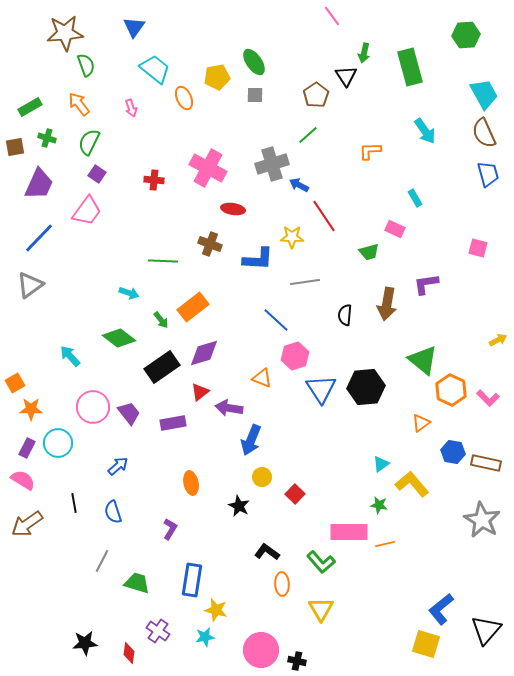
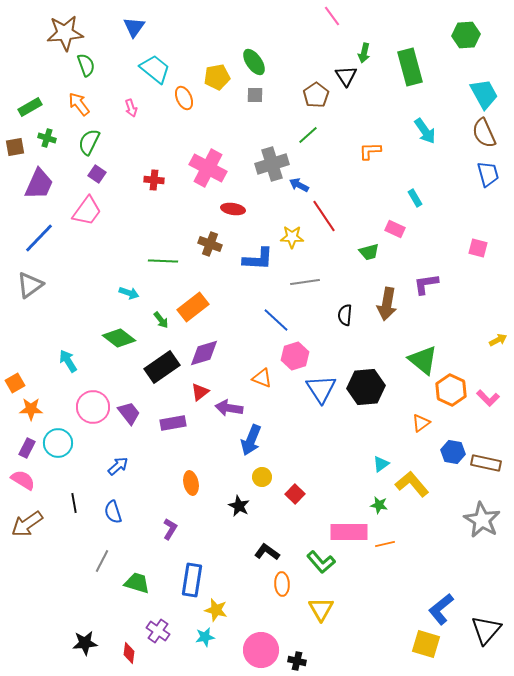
cyan arrow at (70, 356): moved 2 px left, 5 px down; rotated 10 degrees clockwise
